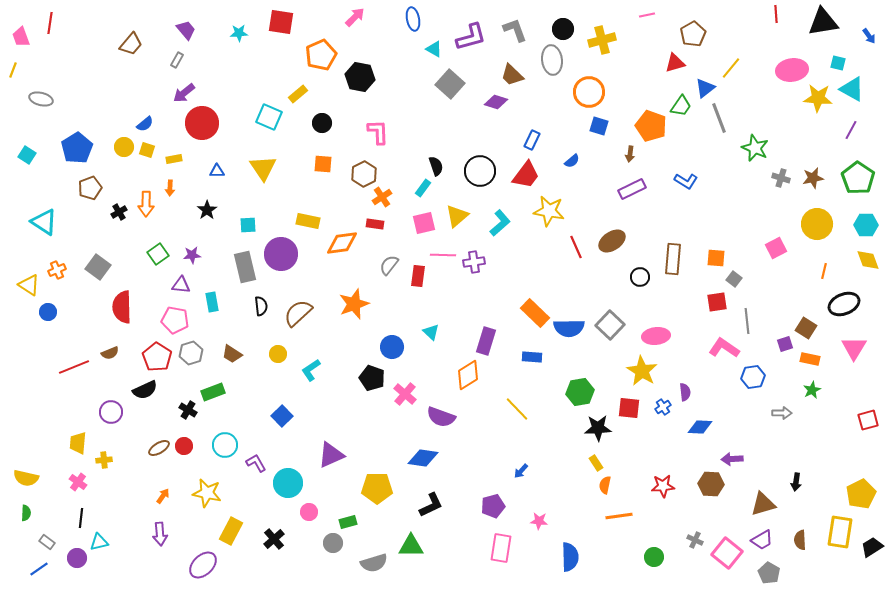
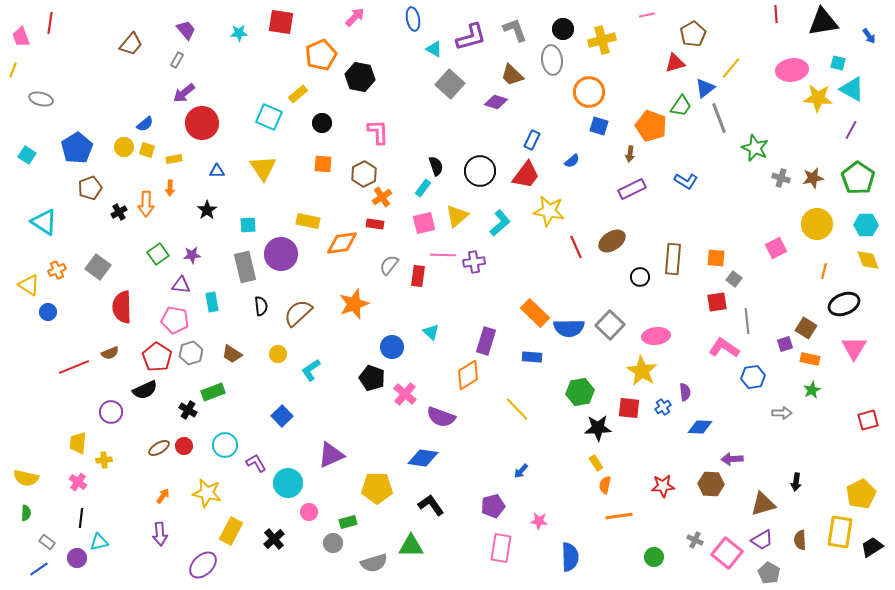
black L-shape at (431, 505): rotated 100 degrees counterclockwise
